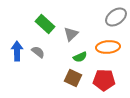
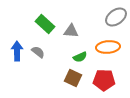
gray triangle: moved 3 px up; rotated 49 degrees clockwise
